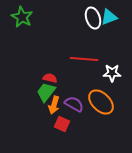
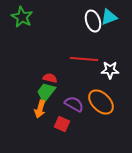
white ellipse: moved 3 px down
white star: moved 2 px left, 3 px up
orange arrow: moved 14 px left, 4 px down
